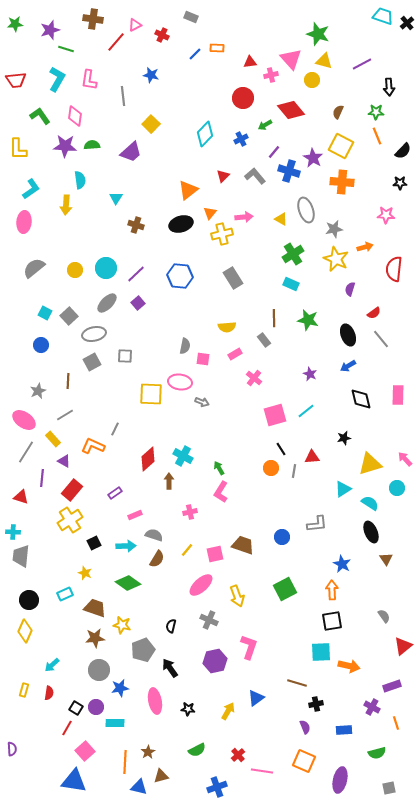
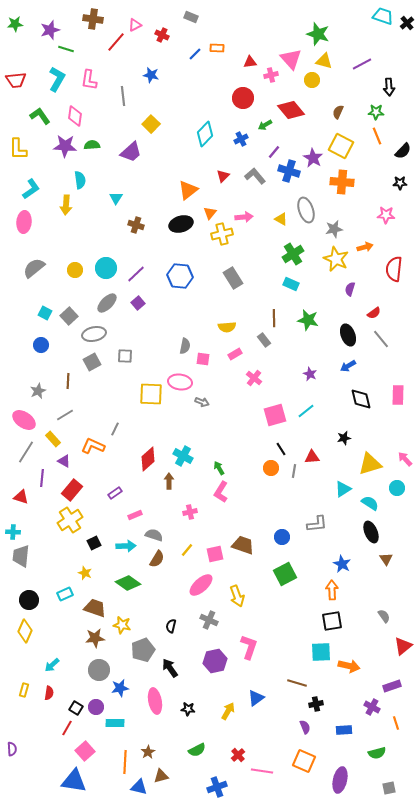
green square at (285, 589): moved 15 px up
